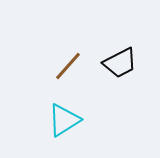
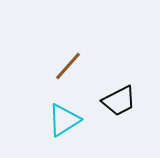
black trapezoid: moved 1 px left, 38 px down
